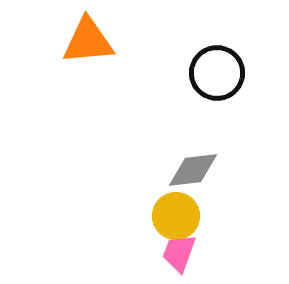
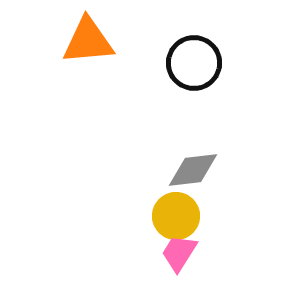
black circle: moved 23 px left, 10 px up
pink trapezoid: rotated 12 degrees clockwise
